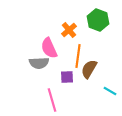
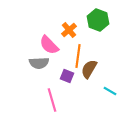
pink semicircle: moved 3 px up; rotated 20 degrees counterclockwise
purple square: moved 1 px up; rotated 24 degrees clockwise
